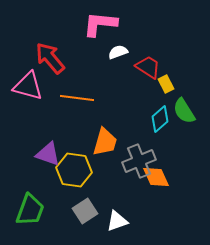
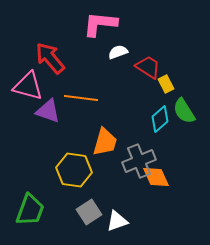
orange line: moved 4 px right
purple triangle: moved 43 px up
gray square: moved 4 px right, 1 px down
